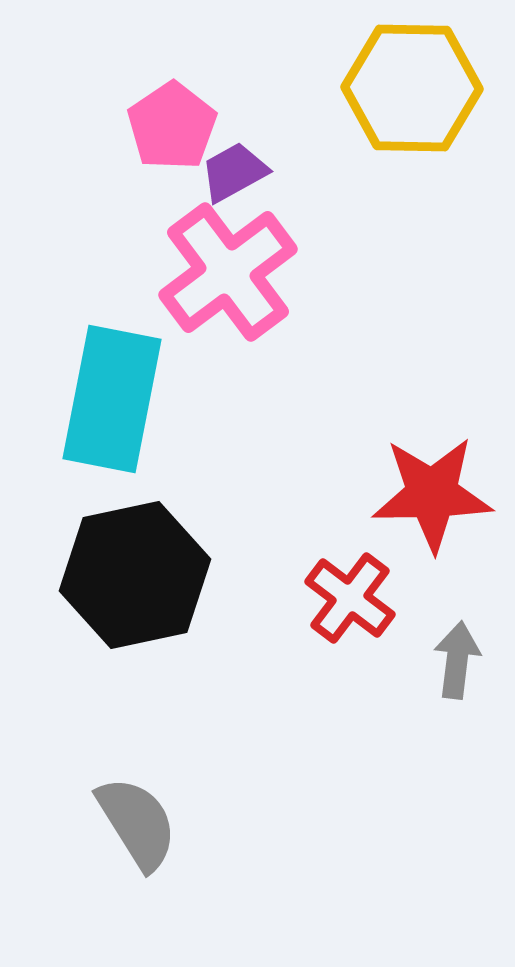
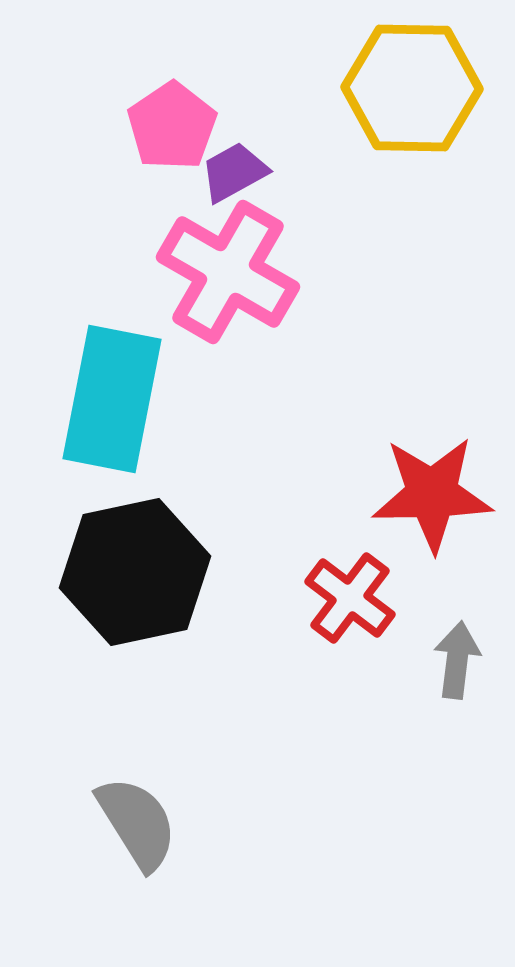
pink cross: rotated 23 degrees counterclockwise
black hexagon: moved 3 px up
